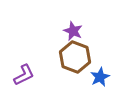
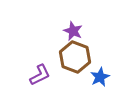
purple L-shape: moved 16 px right
